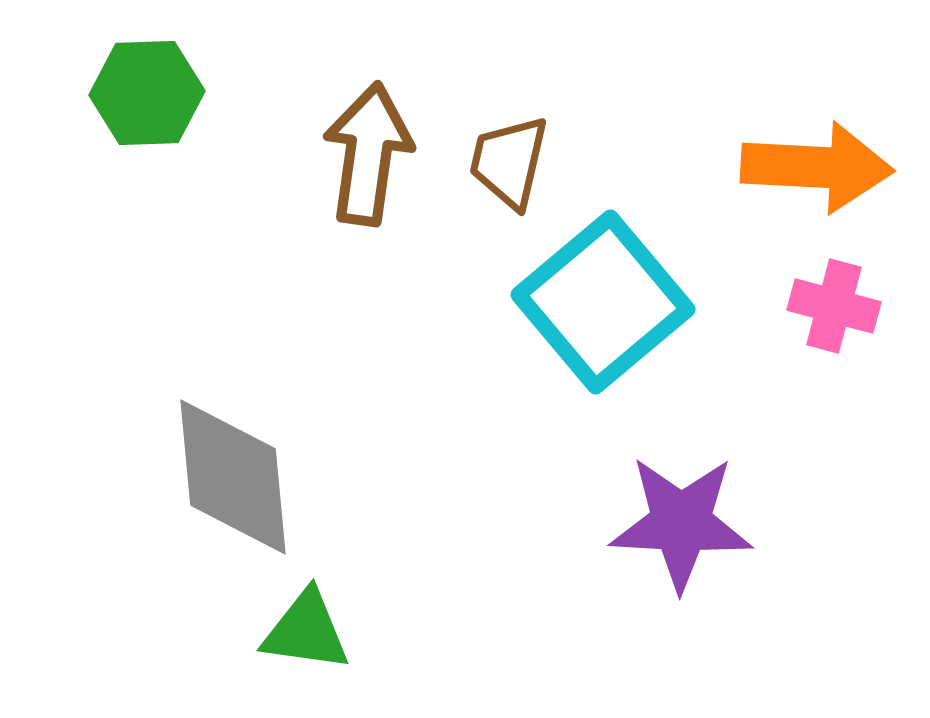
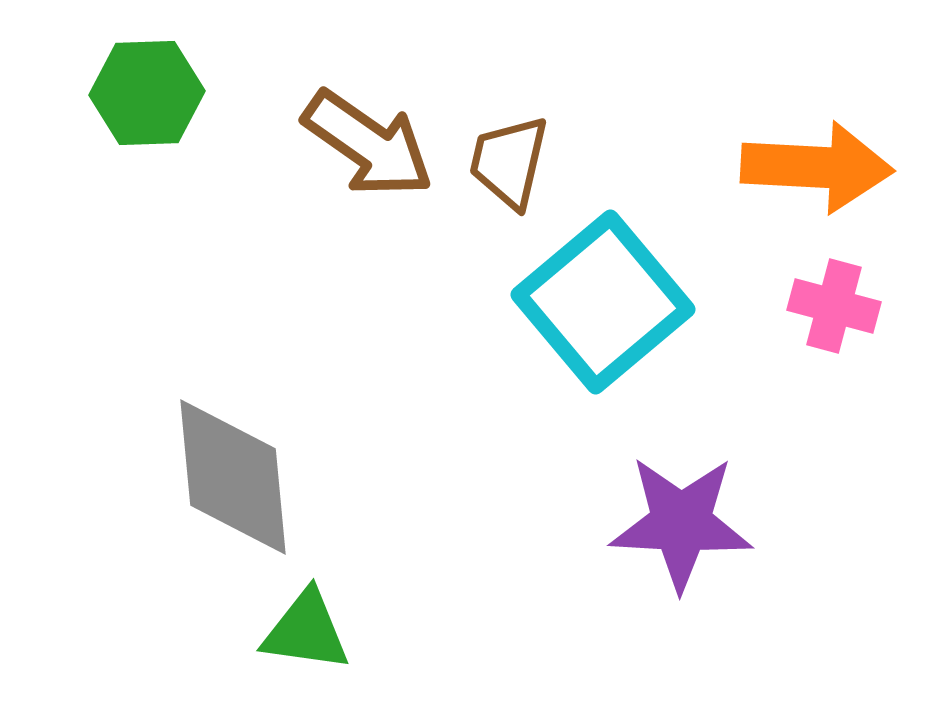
brown arrow: moved 10 px up; rotated 117 degrees clockwise
